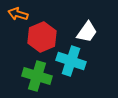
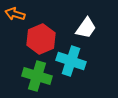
orange arrow: moved 3 px left
white trapezoid: moved 1 px left, 4 px up
red hexagon: moved 1 px left, 2 px down
